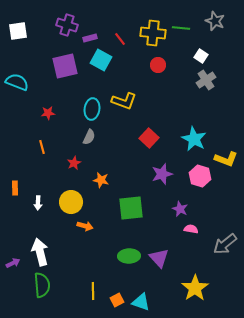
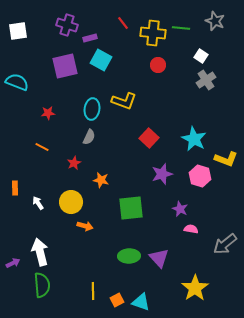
red line at (120, 39): moved 3 px right, 16 px up
orange line at (42, 147): rotated 48 degrees counterclockwise
white arrow at (38, 203): rotated 144 degrees clockwise
